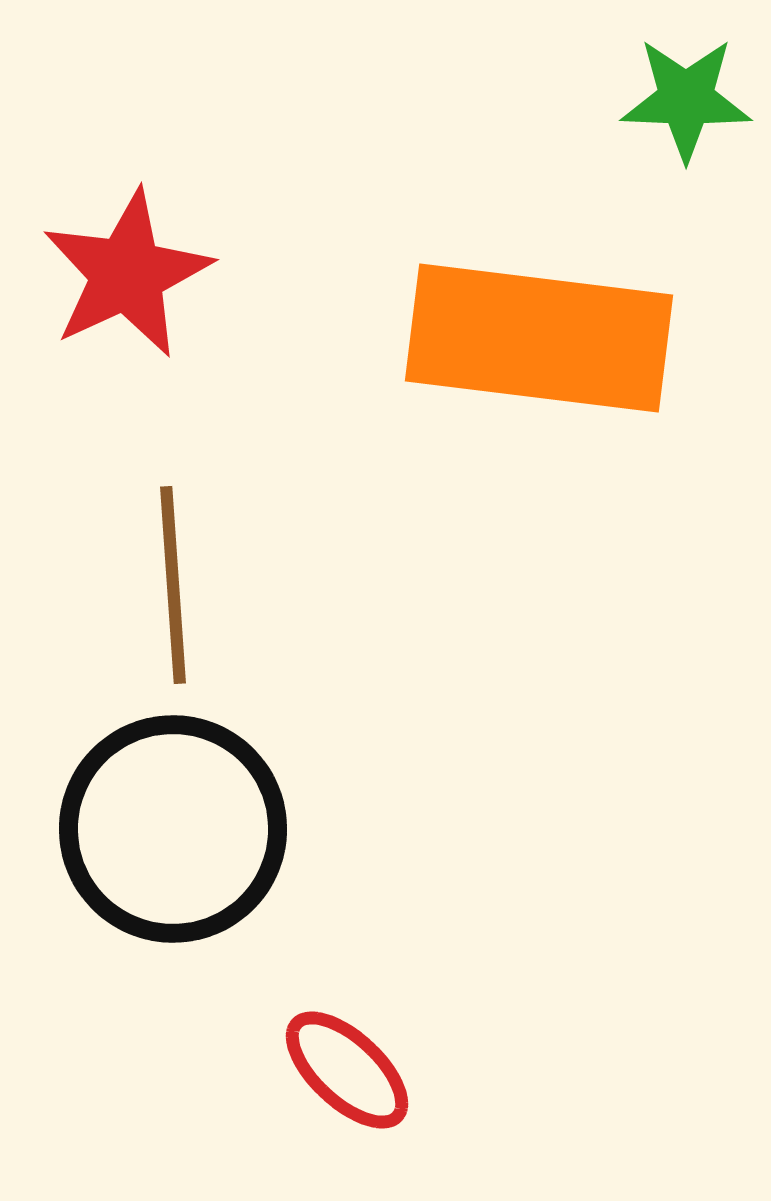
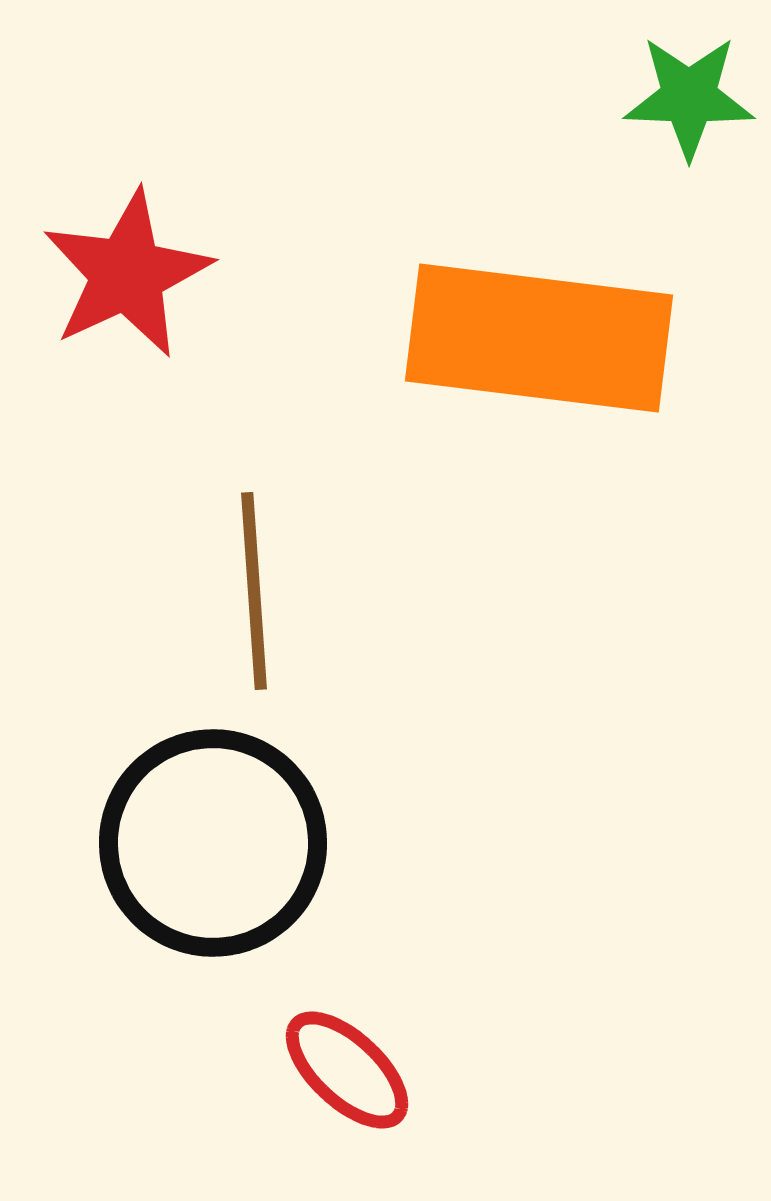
green star: moved 3 px right, 2 px up
brown line: moved 81 px right, 6 px down
black circle: moved 40 px right, 14 px down
